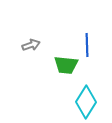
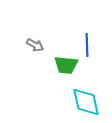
gray arrow: moved 4 px right; rotated 48 degrees clockwise
cyan diamond: rotated 44 degrees counterclockwise
